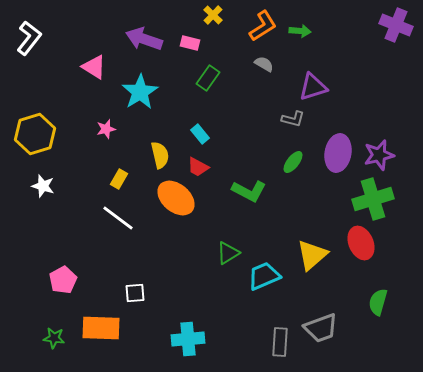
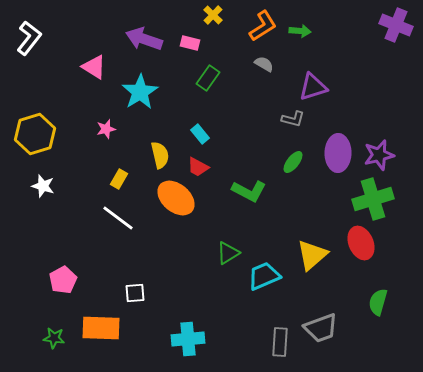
purple ellipse: rotated 9 degrees counterclockwise
